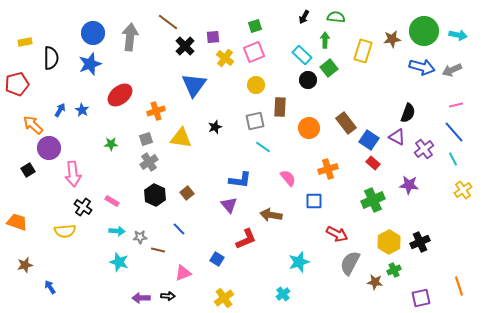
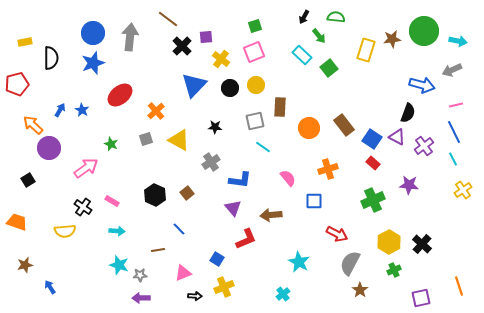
brown line at (168, 22): moved 3 px up
cyan arrow at (458, 35): moved 6 px down
purple square at (213, 37): moved 7 px left
green arrow at (325, 40): moved 6 px left, 4 px up; rotated 140 degrees clockwise
black cross at (185, 46): moved 3 px left
yellow rectangle at (363, 51): moved 3 px right, 1 px up
yellow cross at (225, 58): moved 4 px left, 1 px down
blue star at (90, 64): moved 3 px right, 1 px up
blue arrow at (422, 67): moved 18 px down
black circle at (308, 80): moved 78 px left, 8 px down
blue triangle at (194, 85): rotated 8 degrees clockwise
orange cross at (156, 111): rotated 24 degrees counterclockwise
brown rectangle at (346, 123): moved 2 px left, 2 px down
black star at (215, 127): rotated 24 degrees clockwise
blue line at (454, 132): rotated 15 degrees clockwise
yellow triangle at (181, 138): moved 2 px left, 2 px down; rotated 20 degrees clockwise
blue square at (369, 140): moved 3 px right, 1 px up
green star at (111, 144): rotated 24 degrees clockwise
purple cross at (424, 149): moved 3 px up
gray cross at (149, 162): moved 62 px right
black square at (28, 170): moved 10 px down
pink arrow at (73, 174): moved 13 px right, 6 px up; rotated 120 degrees counterclockwise
purple triangle at (229, 205): moved 4 px right, 3 px down
brown arrow at (271, 215): rotated 15 degrees counterclockwise
gray star at (140, 237): moved 38 px down
black cross at (420, 242): moved 2 px right, 2 px down; rotated 24 degrees counterclockwise
brown line at (158, 250): rotated 24 degrees counterclockwise
cyan star at (119, 262): moved 3 px down
cyan star at (299, 262): rotated 25 degrees counterclockwise
brown star at (375, 282): moved 15 px left, 8 px down; rotated 28 degrees clockwise
black arrow at (168, 296): moved 27 px right
yellow cross at (224, 298): moved 11 px up; rotated 12 degrees clockwise
